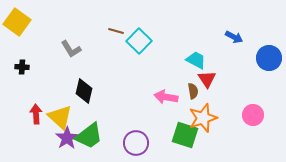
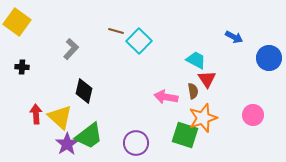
gray L-shape: rotated 105 degrees counterclockwise
purple star: moved 6 px down
